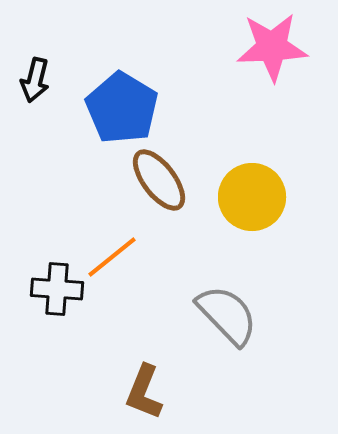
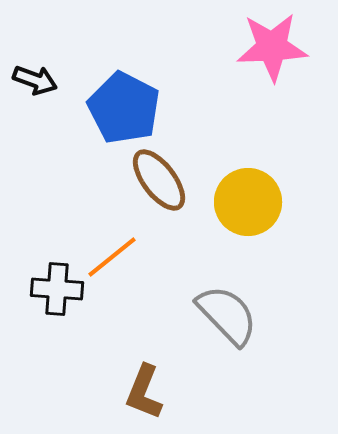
black arrow: rotated 84 degrees counterclockwise
blue pentagon: moved 2 px right; rotated 4 degrees counterclockwise
yellow circle: moved 4 px left, 5 px down
